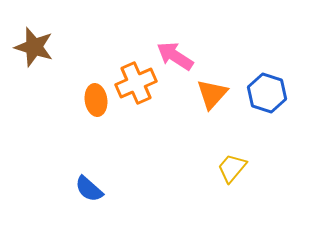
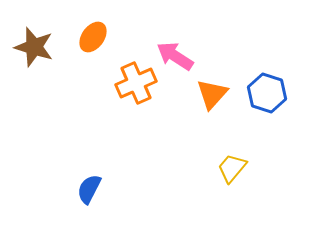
orange ellipse: moved 3 px left, 63 px up; rotated 44 degrees clockwise
blue semicircle: rotated 76 degrees clockwise
